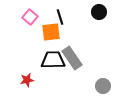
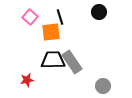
gray rectangle: moved 4 px down
